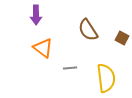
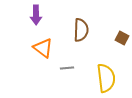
brown semicircle: moved 7 px left; rotated 145 degrees counterclockwise
gray line: moved 3 px left
